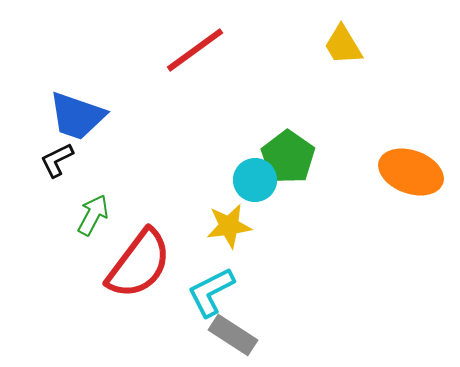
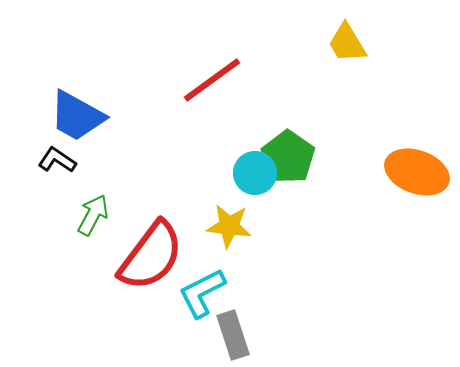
yellow trapezoid: moved 4 px right, 2 px up
red line: moved 17 px right, 30 px down
blue trapezoid: rotated 10 degrees clockwise
black L-shape: rotated 60 degrees clockwise
orange ellipse: moved 6 px right
cyan circle: moved 7 px up
yellow star: rotated 15 degrees clockwise
red semicircle: moved 12 px right, 8 px up
cyan L-shape: moved 9 px left, 1 px down
gray rectangle: rotated 39 degrees clockwise
